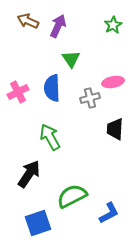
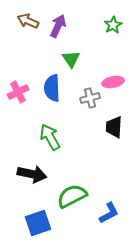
black trapezoid: moved 1 px left, 2 px up
black arrow: moved 3 px right; rotated 68 degrees clockwise
